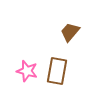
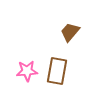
pink star: rotated 20 degrees counterclockwise
